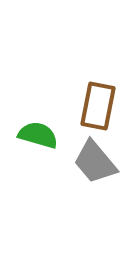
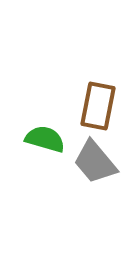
green semicircle: moved 7 px right, 4 px down
